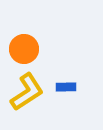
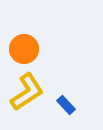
blue rectangle: moved 18 px down; rotated 48 degrees clockwise
